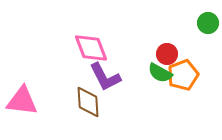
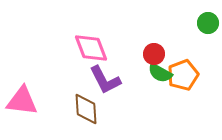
red circle: moved 13 px left
purple L-shape: moved 3 px down
brown diamond: moved 2 px left, 7 px down
